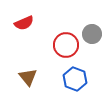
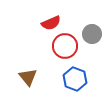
red semicircle: moved 27 px right
red circle: moved 1 px left, 1 px down
